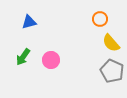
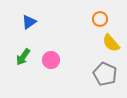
blue triangle: rotated 21 degrees counterclockwise
gray pentagon: moved 7 px left, 3 px down
